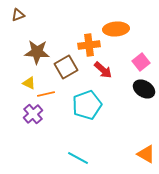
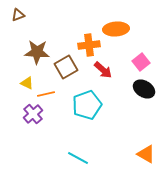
yellow triangle: moved 2 px left
